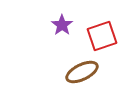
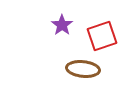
brown ellipse: moved 1 px right, 3 px up; rotated 32 degrees clockwise
